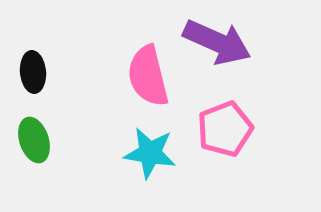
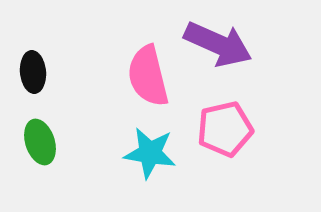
purple arrow: moved 1 px right, 2 px down
pink pentagon: rotated 8 degrees clockwise
green ellipse: moved 6 px right, 2 px down
